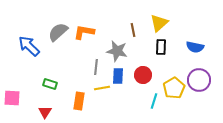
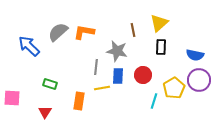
blue semicircle: moved 8 px down
